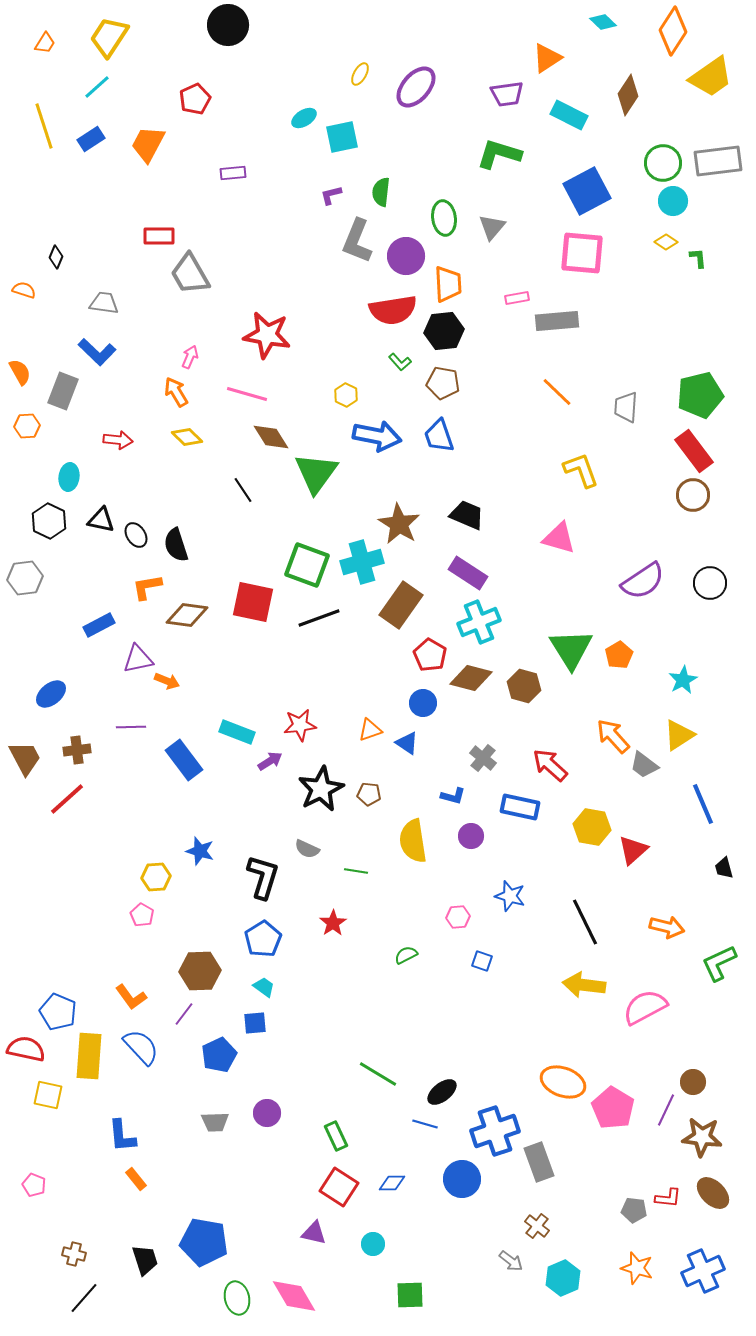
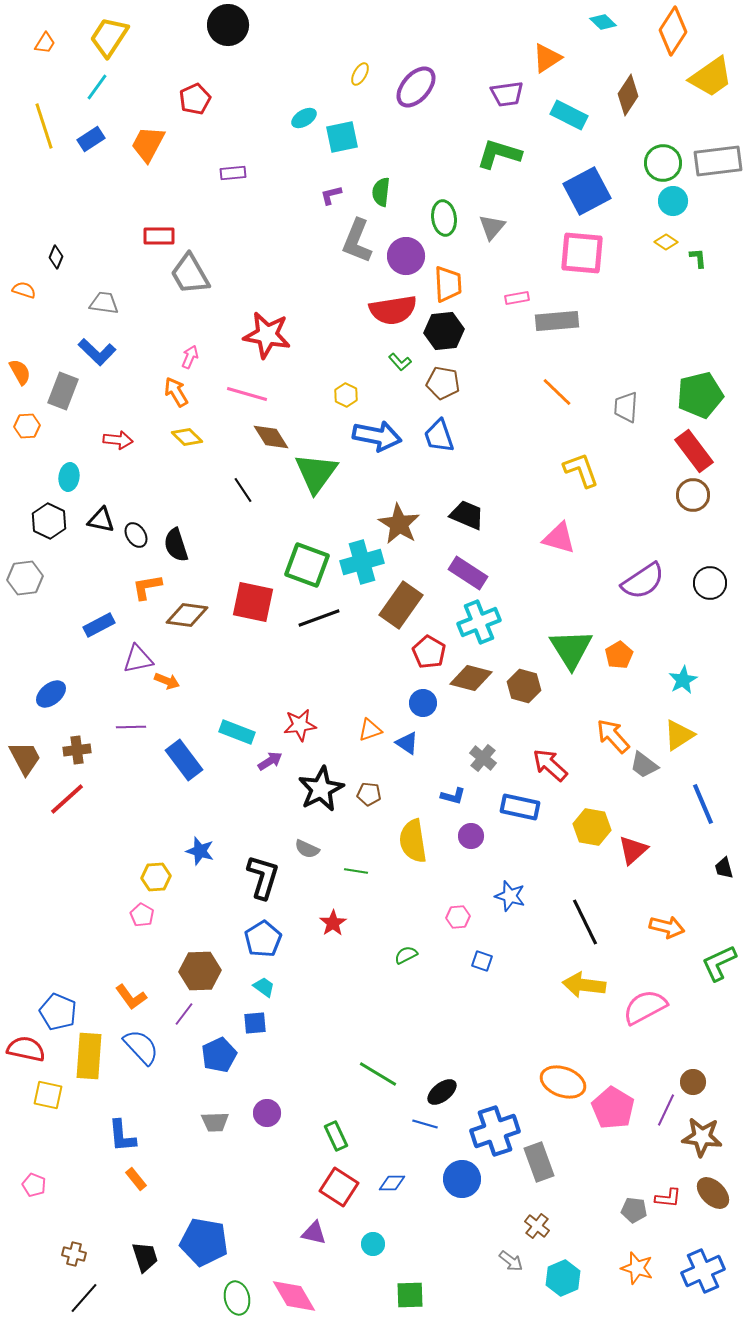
cyan line at (97, 87): rotated 12 degrees counterclockwise
red pentagon at (430, 655): moved 1 px left, 3 px up
black trapezoid at (145, 1260): moved 3 px up
